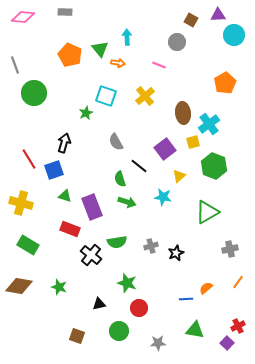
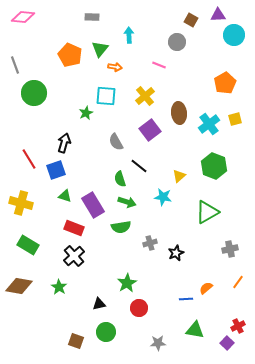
gray rectangle at (65, 12): moved 27 px right, 5 px down
cyan arrow at (127, 37): moved 2 px right, 2 px up
green triangle at (100, 49): rotated 18 degrees clockwise
orange arrow at (118, 63): moved 3 px left, 4 px down
cyan square at (106, 96): rotated 15 degrees counterclockwise
brown ellipse at (183, 113): moved 4 px left
yellow square at (193, 142): moved 42 px right, 23 px up
purple square at (165, 149): moved 15 px left, 19 px up
blue square at (54, 170): moved 2 px right
purple rectangle at (92, 207): moved 1 px right, 2 px up; rotated 10 degrees counterclockwise
red rectangle at (70, 229): moved 4 px right, 1 px up
green semicircle at (117, 242): moved 4 px right, 15 px up
gray cross at (151, 246): moved 1 px left, 3 px up
black cross at (91, 255): moved 17 px left, 1 px down; rotated 10 degrees clockwise
green star at (127, 283): rotated 24 degrees clockwise
green star at (59, 287): rotated 14 degrees clockwise
green circle at (119, 331): moved 13 px left, 1 px down
brown square at (77, 336): moved 1 px left, 5 px down
